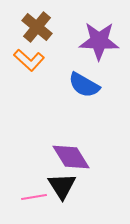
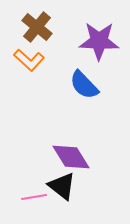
blue semicircle: rotated 16 degrees clockwise
black triangle: rotated 20 degrees counterclockwise
